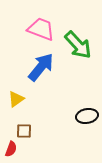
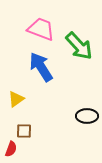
green arrow: moved 1 px right, 1 px down
blue arrow: rotated 72 degrees counterclockwise
black ellipse: rotated 10 degrees clockwise
